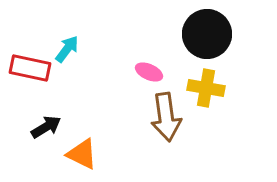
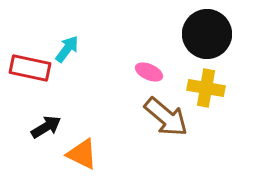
brown arrow: rotated 42 degrees counterclockwise
